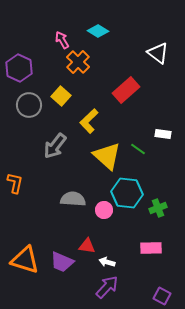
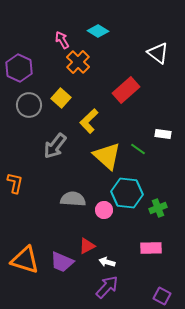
yellow square: moved 2 px down
red triangle: rotated 36 degrees counterclockwise
